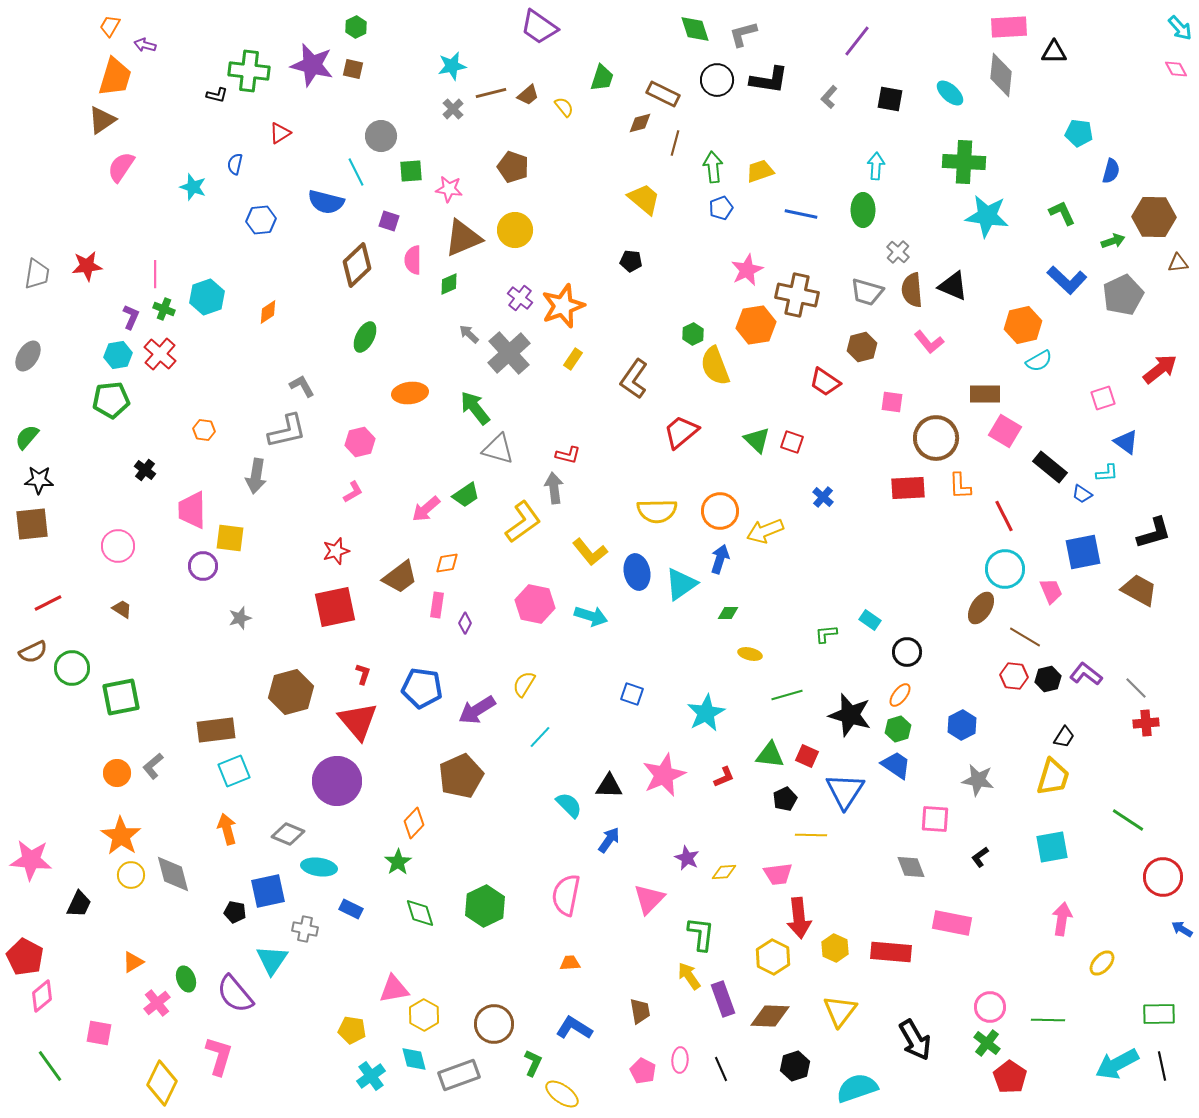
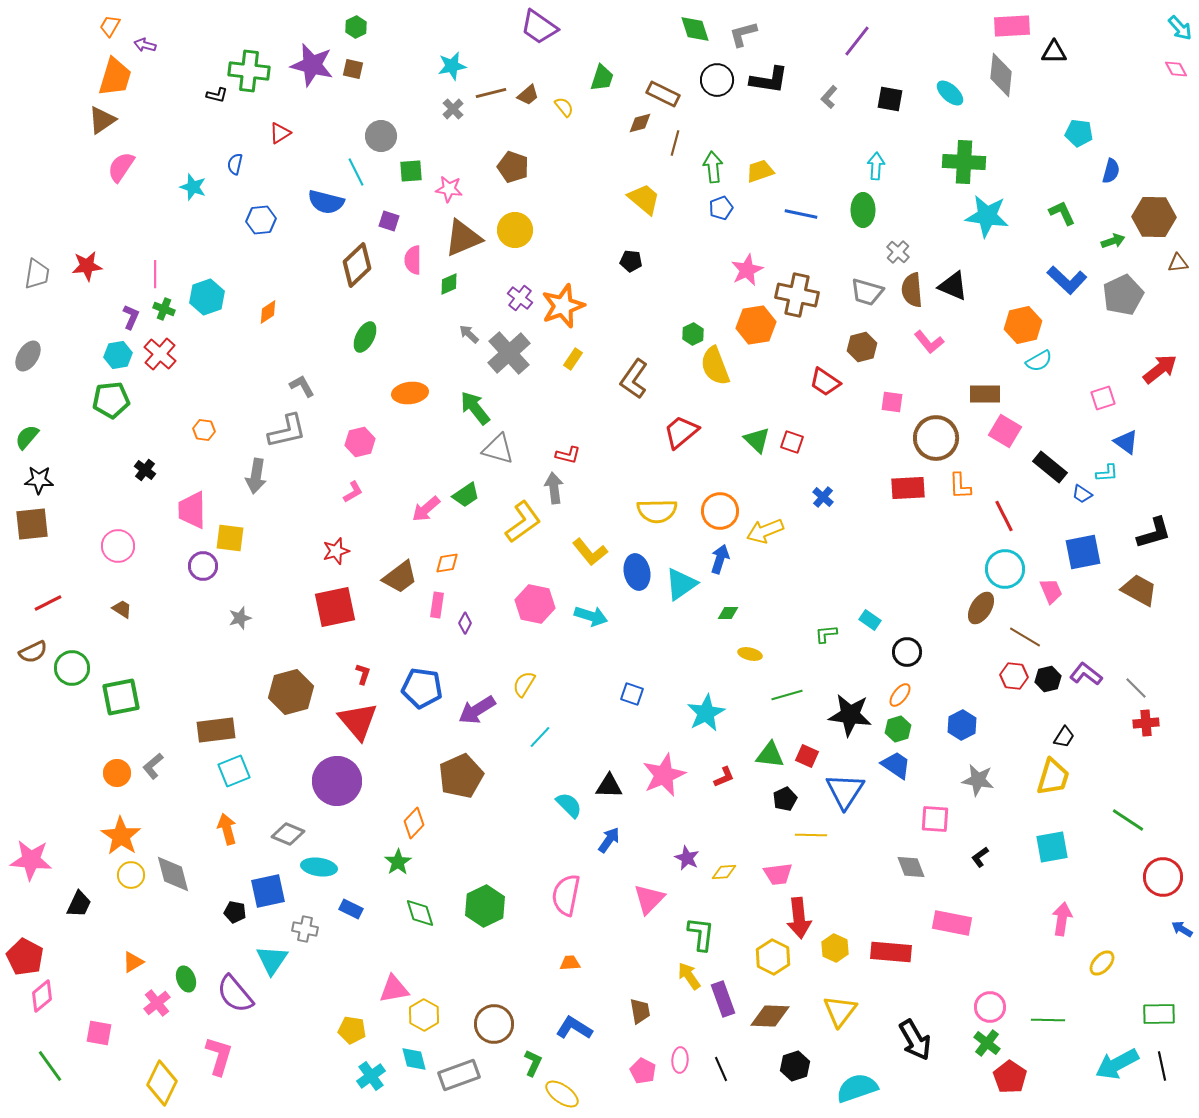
pink rectangle at (1009, 27): moved 3 px right, 1 px up
black star at (850, 715): rotated 9 degrees counterclockwise
